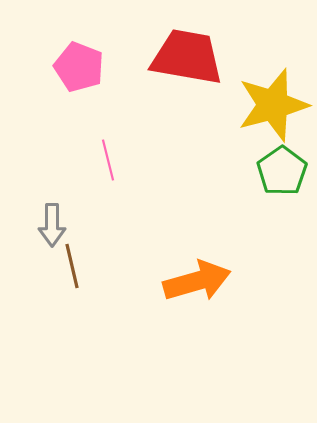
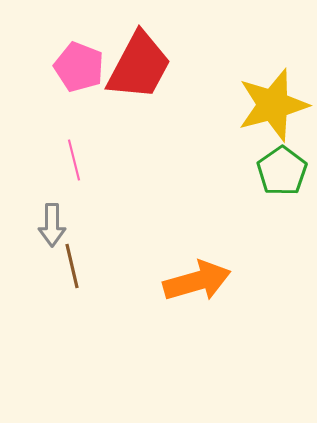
red trapezoid: moved 48 px left, 9 px down; rotated 108 degrees clockwise
pink line: moved 34 px left
